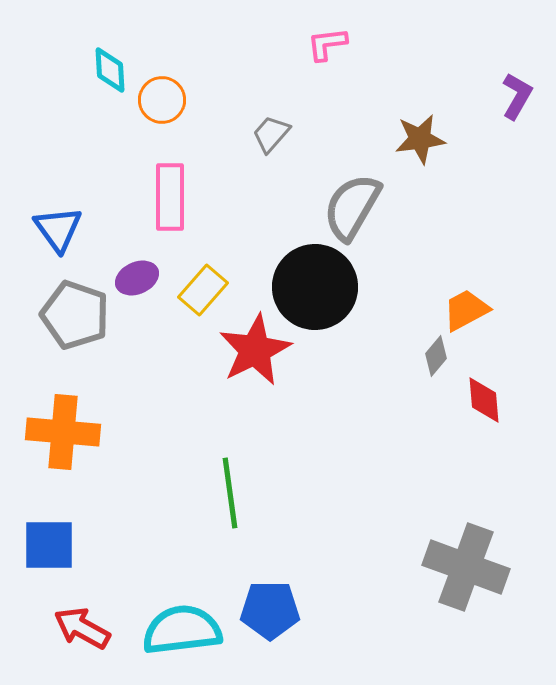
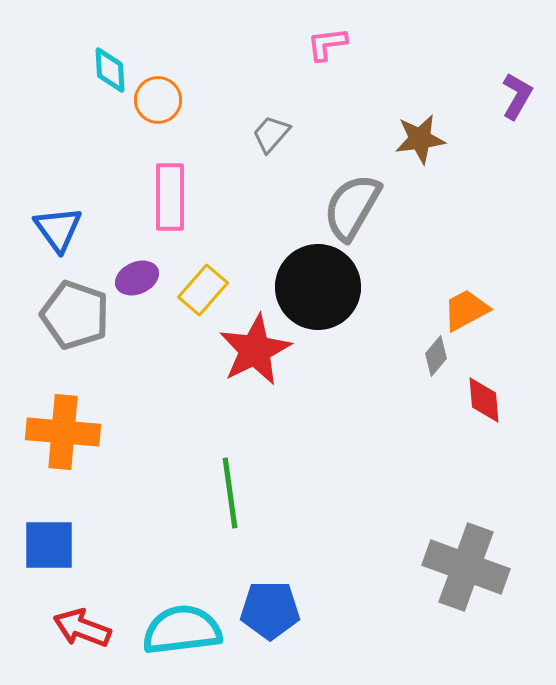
orange circle: moved 4 px left
black circle: moved 3 px right
red arrow: rotated 8 degrees counterclockwise
